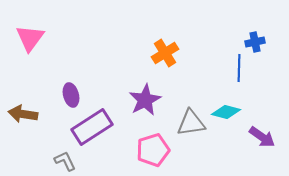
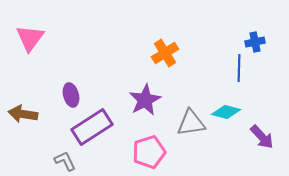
purple arrow: rotated 12 degrees clockwise
pink pentagon: moved 4 px left, 2 px down
